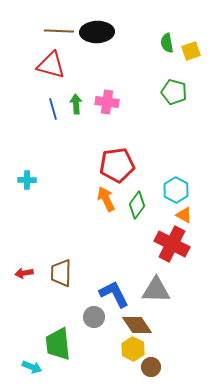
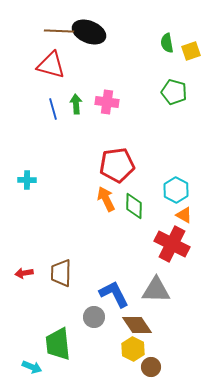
black ellipse: moved 8 px left; rotated 24 degrees clockwise
green diamond: moved 3 px left, 1 px down; rotated 36 degrees counterclockwise
